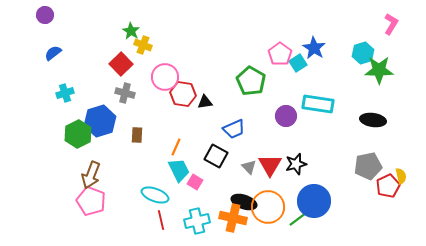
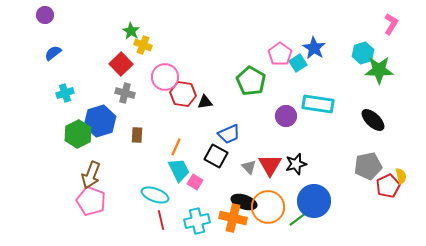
black ellipse at (373, 120): rotated 35 degrees clockwise
blue trapezoid at (234, 129): moved 5 px left, 5 px down
